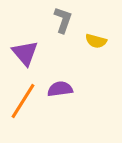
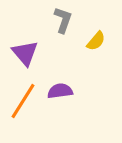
yellow semicircle: rotated 65 degrees counterclockwise
purple semicircle: moved 2 px down
